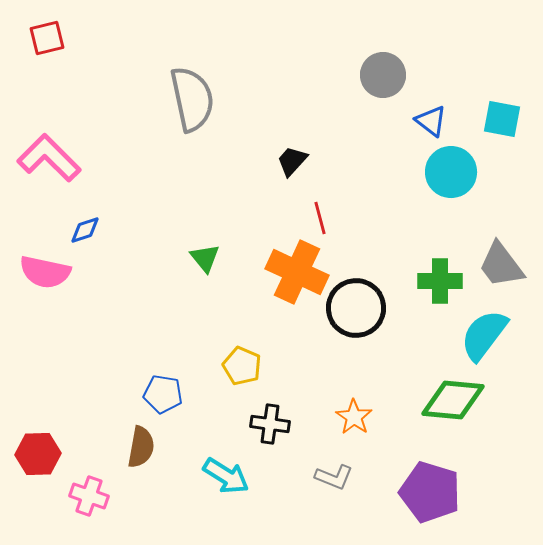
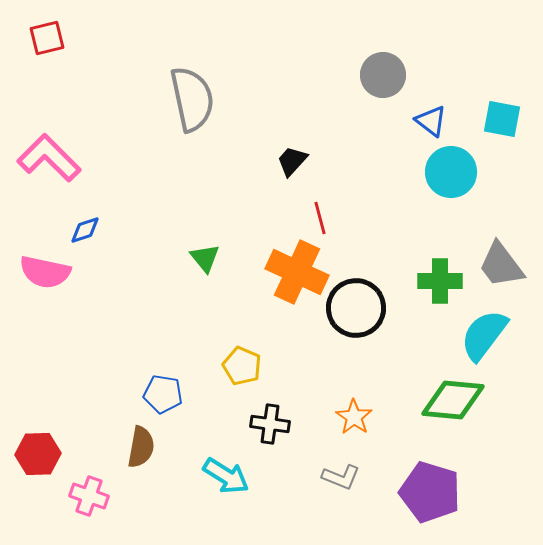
gray L-shape: moved 7 px right
